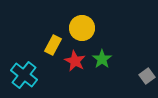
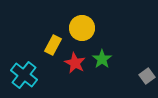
red star: moved 2 px down
